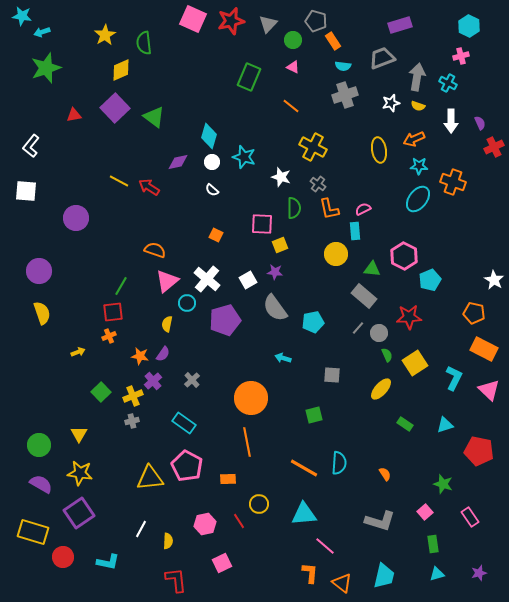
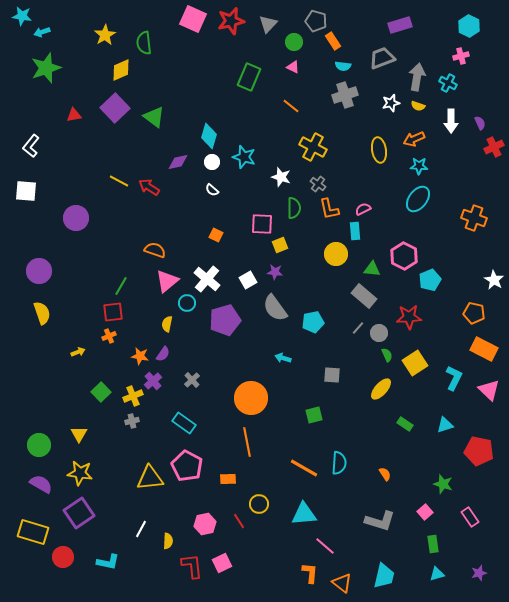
green circle at (293, 40): moved 1 px right, 2 px down
orange cross at (453, 182): moved 21 px right, 36 px down
red L-shape at (176, 580): moved 16 px right, 14 px up
